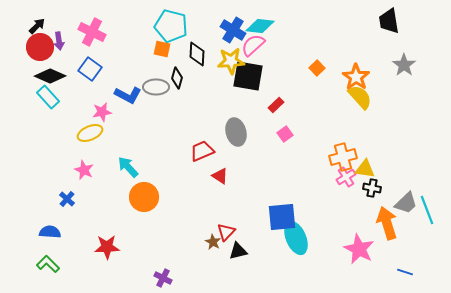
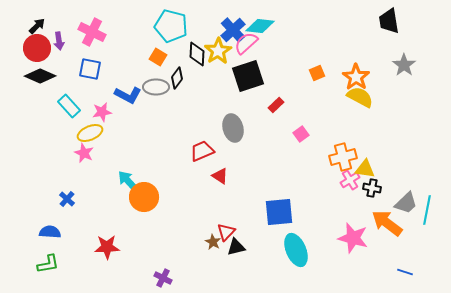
blue cross at (233, 30): rotated 15 degrees clockwise
pink semicircle at (253, 45): moved 7 px left, 2 px up
red circle at (40, 47): moved 3 px left, 1 px down
orange square at (162, 49): moved 4 px left, 8 px down; rotated 18 degrees clockwise
yellow star at (231, 61): moved 13 px left, 10 px up; rotated 28 degrees counterclockwise
orange square at (317, 68): moved 5 px down; rotated 21 degrees clockwise
blue square at (90, 69): rotated 25 degrees counterclockwise
black diamond at (50, 76): moved 10 px left
black square at (248, 76): rotated 28 degrees counterclockwise
black diamond at (177, 78): rotated 20 degrees clockwise
cyan rectangle at (48, 97): moved 21 px right, 9 px down
yellow semicircle at (360, 97): rotated 20 degrees counterclockwise
gray ellipse at (236, 132): moved 3 px left, 4 px up
pink square at (285, 134): moved 16 px right
cyan arrow at (128, 167): moved 14 px down
pink star at (84, 170): moved 17 px up
pink cross at (346, 177): moved 4 px right, 3 px down
cyan line at (427, 210): rotated 32 degrees clockwise
blue square at (282, 217): moved 3 px left, 5 px up
orange arrow at (387, 223): rotated 36 degrees counterclockwise
cyan ellipse at (296, 238): moved 12 px down
pink star at (359, 249): moved 6 px left, 11 px up; rotated 12 degrees counterclockwise
black triangle at (238, 251): moved 2 px left, 4 px up
green L-shape at (48, 264): rotated 125 degrees clockwise
